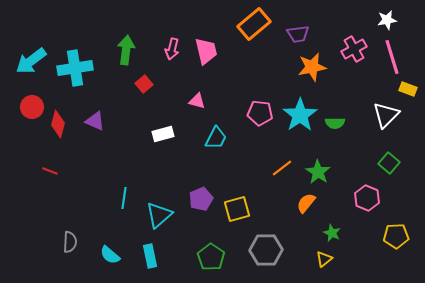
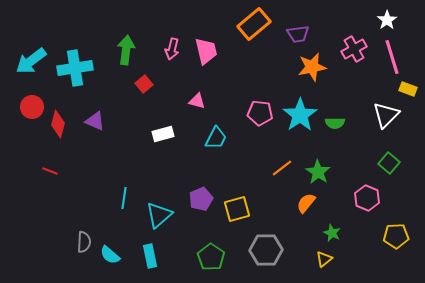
white star at (387, 20): rotated 24 degrees counterclockwise
gray semicircle at (70, 242): moved 14 px right
